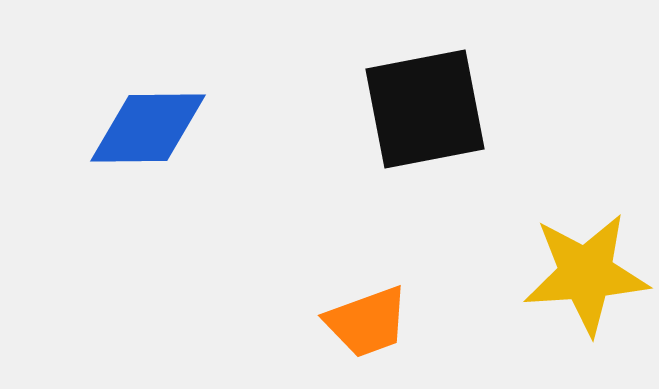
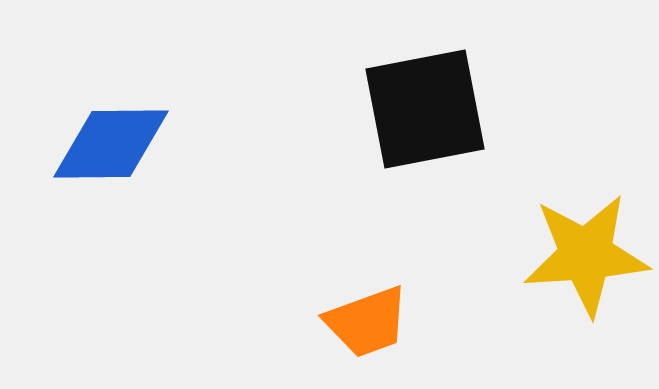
blue diamond: moved 37 px left, 16 px down
yellow star: moved 19 px up
